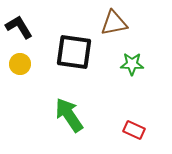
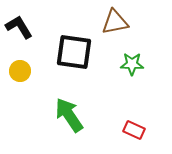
brown triangle: moved 1 px right, 1 px up
yellow circle: moved 7 px down
